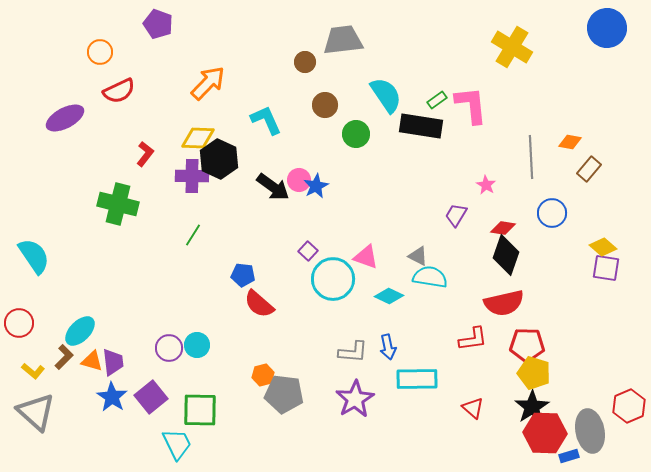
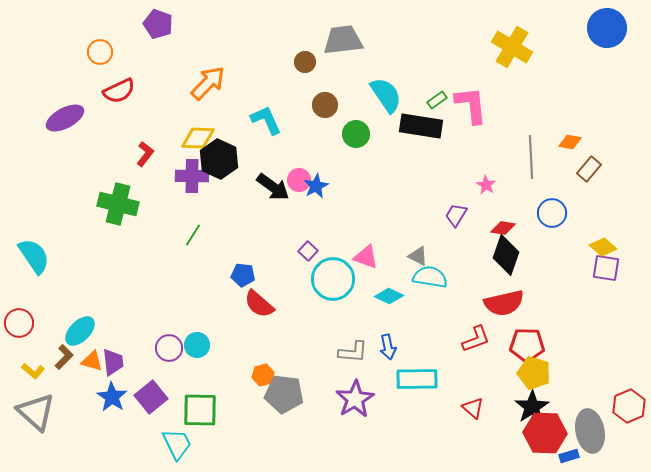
red L-shape at (473, 339): moved 3 px right; rotated 12 degrees counterclockwise
